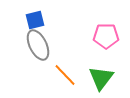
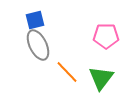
orange line: moved 2 px right, 3 px up
